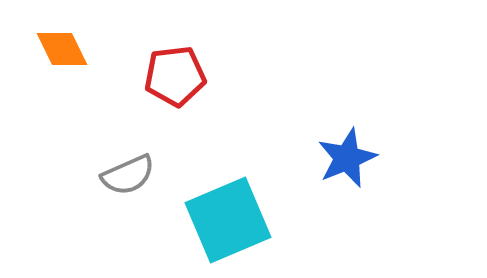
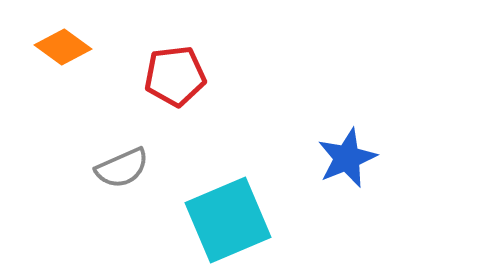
orange diamond: moved 1 px right, 2 px up; rotated 28 degrees counterclockwise
gray semicircle: moved 6 px left, 7 px up
